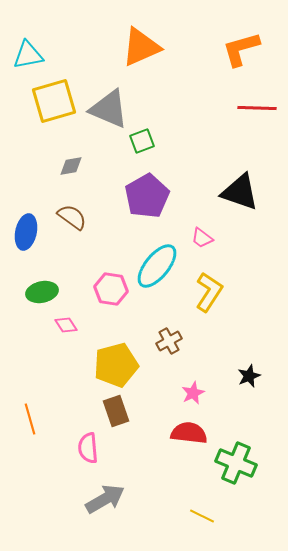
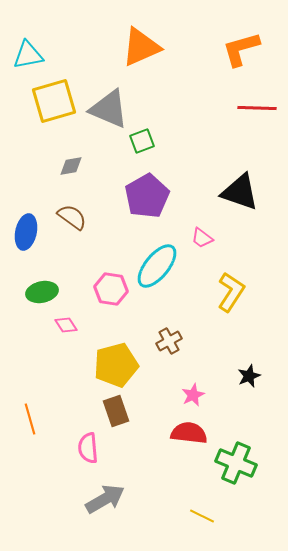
yellow L-shape: moved 22 px right
pink star: moved 2 px down
